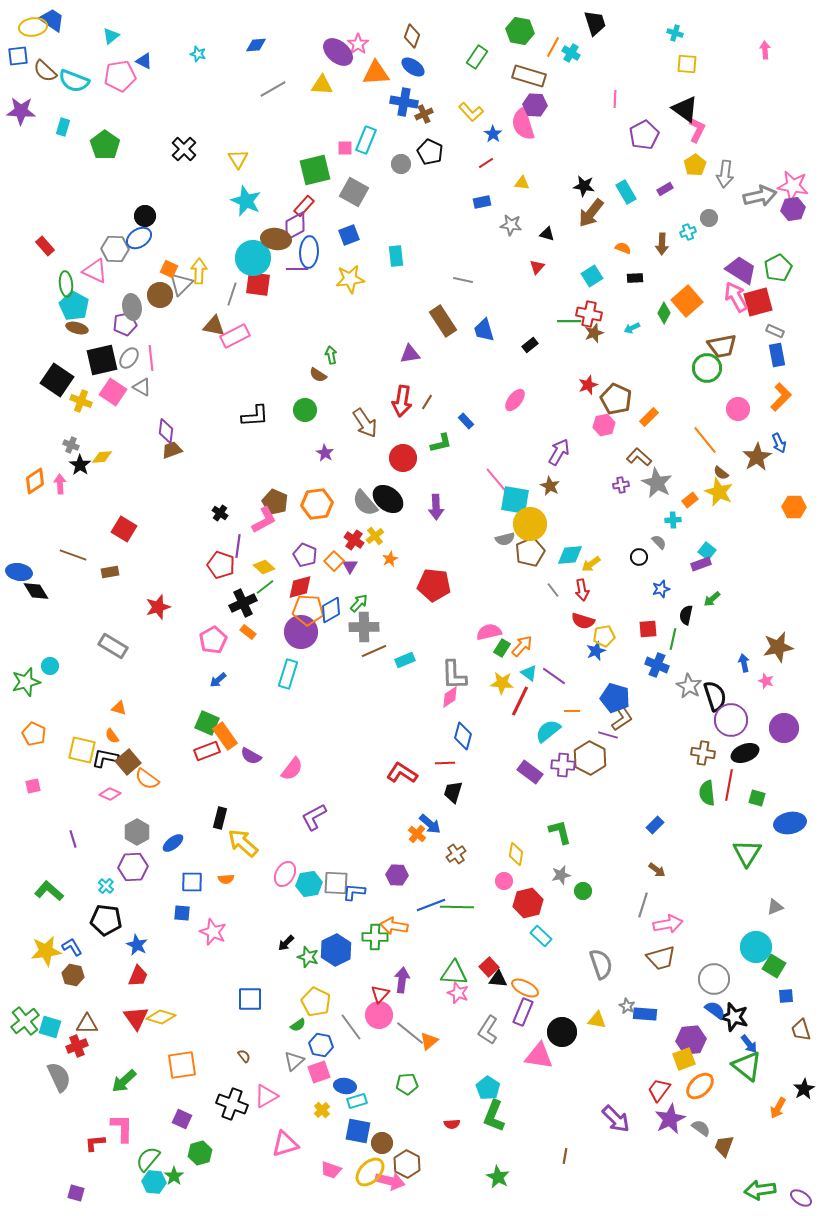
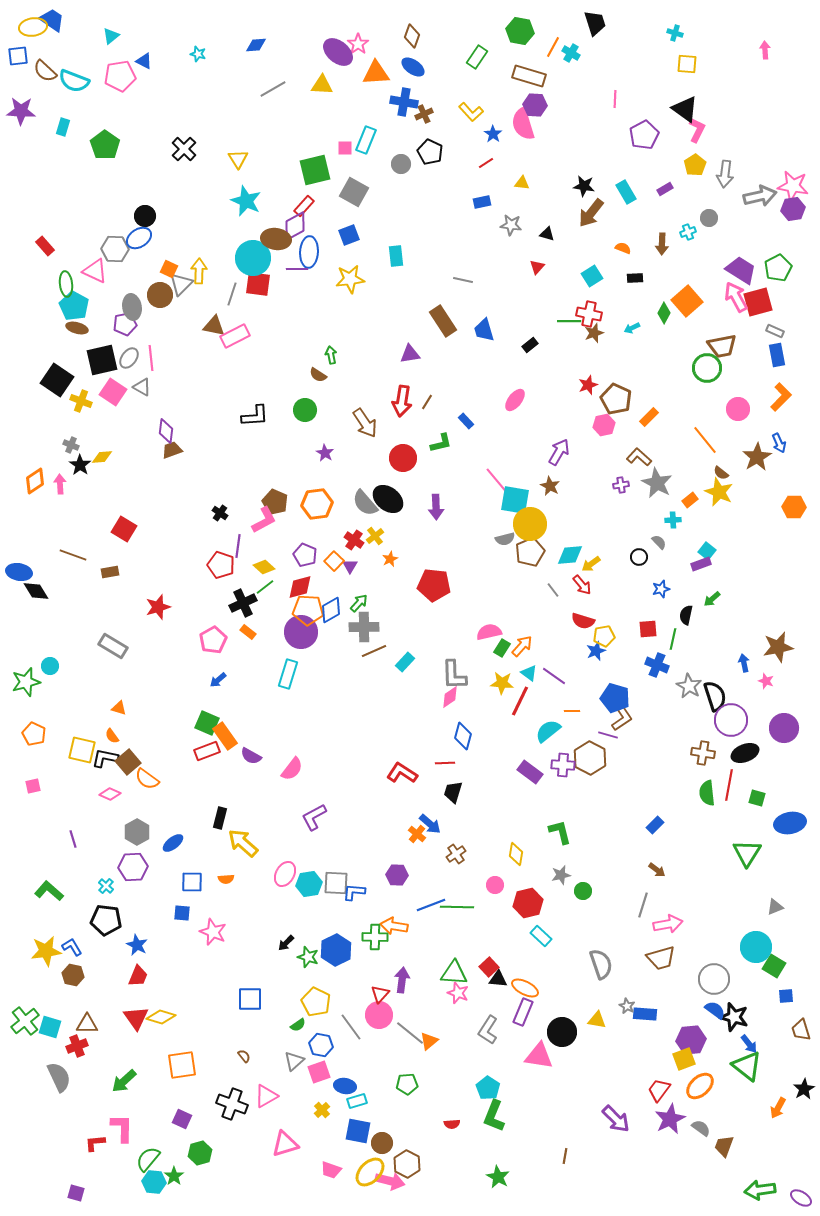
red arrow at (582, 590): moved 5 px up; rotated 30 degrees counterclockwise
cyan rectangle at (405, 660): moved 2 px down; rotated 24 degrees counterclockwise
pink circle at (504, 881): moved 9 px left, 4 px down
